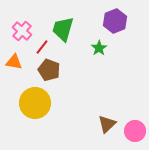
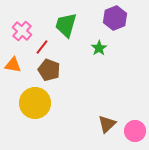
purple hexagon: moved 3 px up
green trapezoid: moved 3 px right, 4 px up
orange triangle: moved 1 px left, 3 px down
